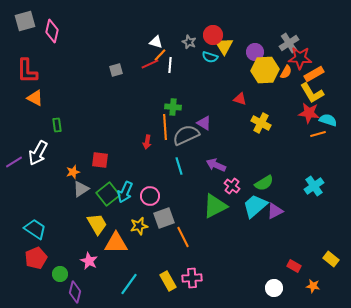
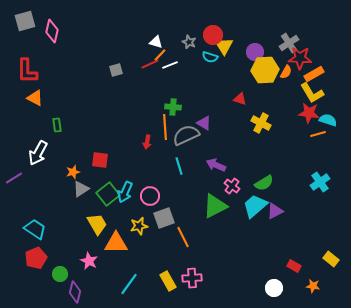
white line at (170, 65): rotated 63 degrees clockwise
purple line at (14, 162): moved 16 px down
cyan cross at (314, 186): moved 6 px right, 4 px up
